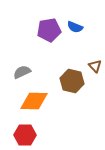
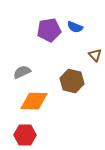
brown triangle: moved 11 px up
